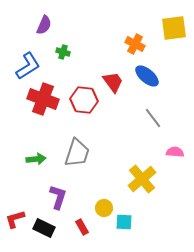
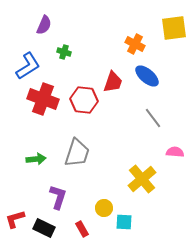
green cross: moved 1 px right
red trapezoid: rotated 55 degrees clockwise
red rectangle: moved 2 px down
